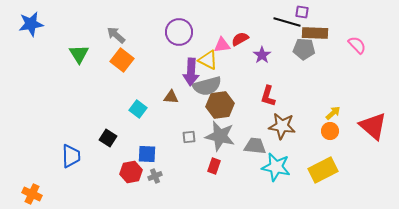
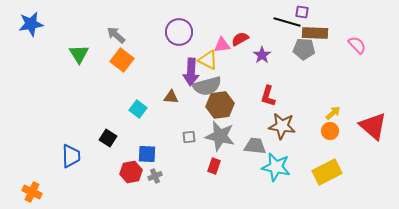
yellow rectangle: moved 4 px right, 2 px down
orange cross: moved 2 px up
